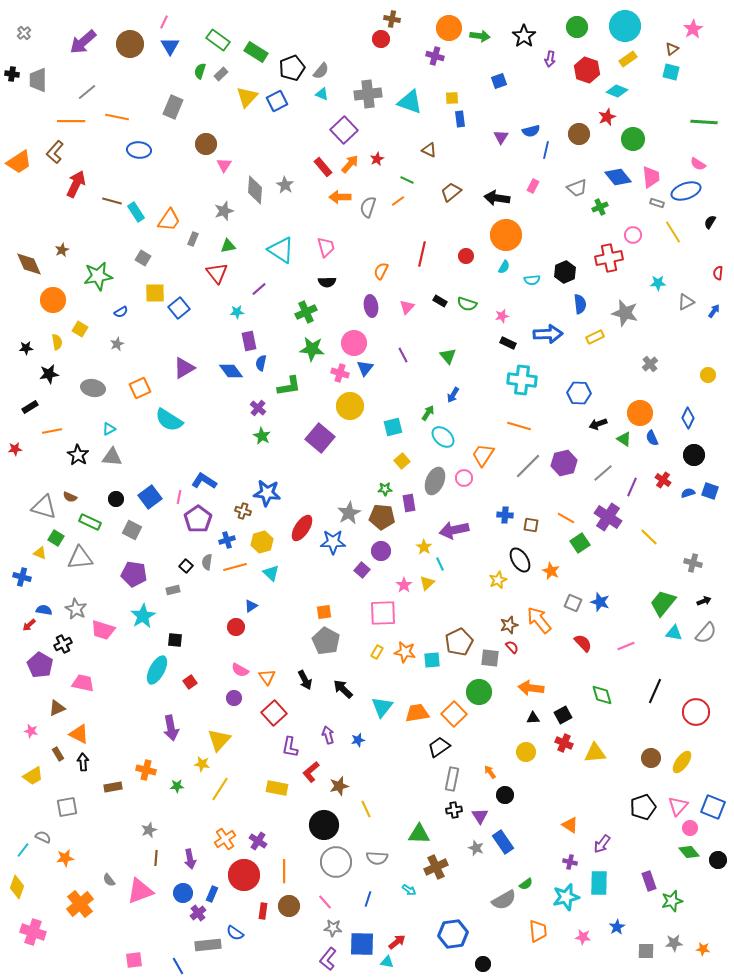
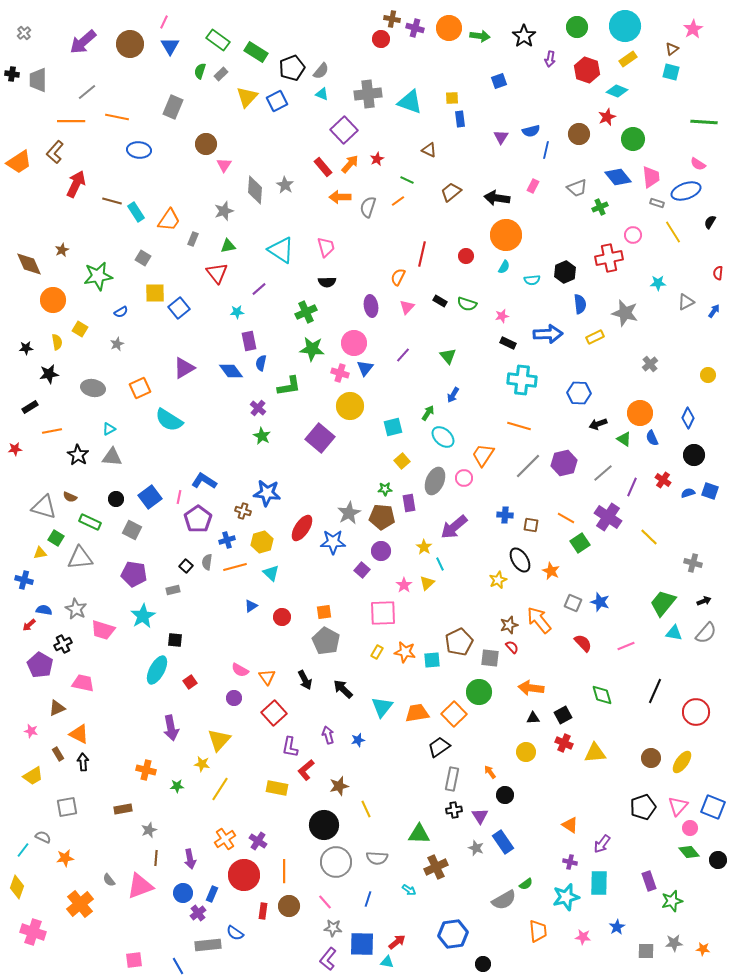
purple cross at (435, 56): moved 20 px left, 28 px up
orange semicircle at (381, 271): moved 17 px right, 6 px down
purple line at (403, 355): rotated 70 degrees clockwise
purple arrow at (454, 530): moved 3 px up; rotated 28 degrees counterclockwise
yellow triangle at (40, 553): rotated 32 degrees counterclockwise
blue cross at (22, 577): moved 2 px right, 3 px down
red circle at (236, 627): moved 46 px right, 10 px up
red L-shape at (311, 772): moved 5 px left, 2 px up
brown rectangle at (113, 787): moved 10 px right, 22 px down
pink triangle at (140, 891): moved 5 px up
